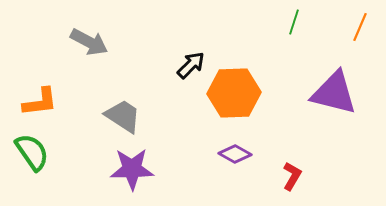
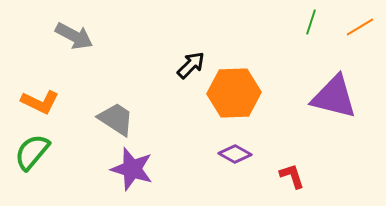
green line: moved 17 px right
orange line: rotated 36 degrees clockwise
gray arrow: moved 15 px left, 6 px up
purple triangle: moved 4 px down
orange L-shape: rotated 33 degrees clockwise
gray trapezoid: moved 7 px left, 3 px down
green semicircle: rotated 105 degrees counterclockwise
purple star: rotated 18 degrees clockwise
red L-shape: rotated 48 degrees counterclockwise
